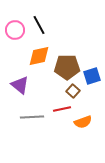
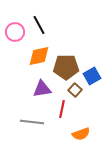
pink circle: moved 2 px down
brown pentagon: moved 1 px left
blue square: rotated 12 degrees counterclockwise
purple triangle: moved 22 px right, 4 px down; rotated 48 degrees counterclockwise
brown square: moved 2 px right, 1 px up
red line: rotated 66 degrees counterclockwise
gray line: moved 5 px down; rotated 10 degrees clockwise
orange semicircle: moved 2 px left, 12 px down
